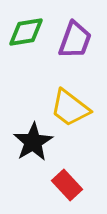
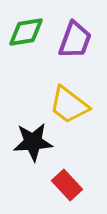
yellow trapezoid: moved 1 px left, 3 px up
black star: rotated 27 degrees clockwise
